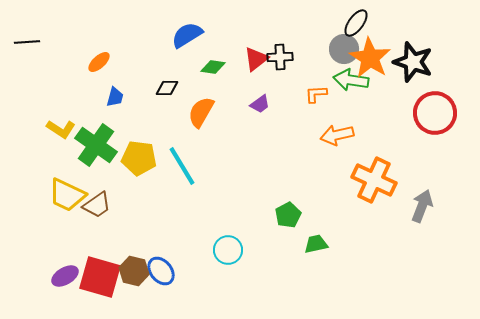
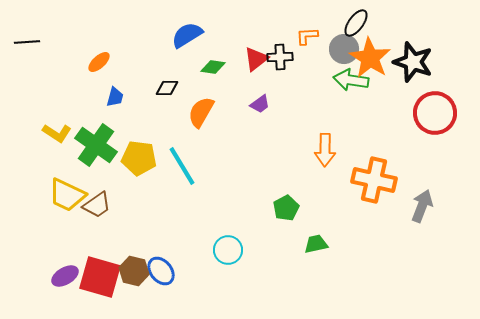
orange L-shape: moved 9 px left, 58 px up
yellow L-shape: moved 4 px left, 4 px down
orange arrow: moved 12 px left, 15 px down; rotated 76 degrees counterclockwise
orange cross: rotated 12 degrees counterclockwise
green pentagon: moved 2 px left, 7 px up
